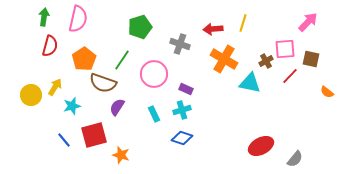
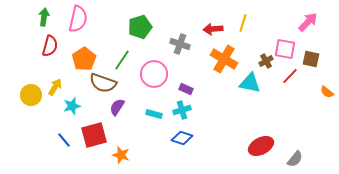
pink square: rotated 15 degrees clockwise
cyan rectangle: rotated 49 degrees counterclockwise
